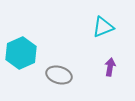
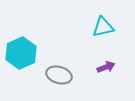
cyan triangle: rotated 10 degrees clockwise
purple arrow: moved 4 px left; rotated 60 degrees clockwise
